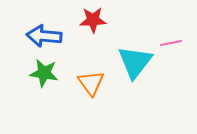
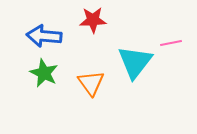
green star: rotated 16 degrees clockwise
